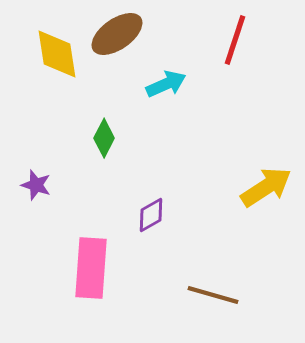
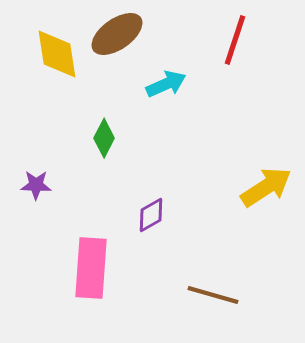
purple star: rotated 16 degrees counterclockwise
